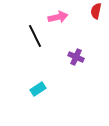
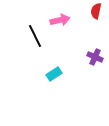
pink arrow: moved 2 px right, 3 px down
purple cross: moved 19 px right
cyan rectangle: moved 16 px right, 15 px up
